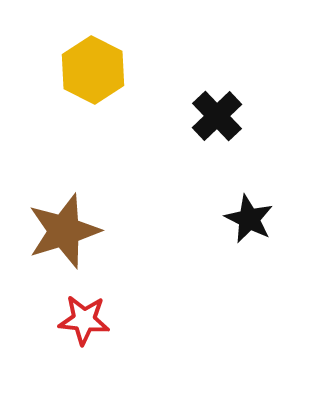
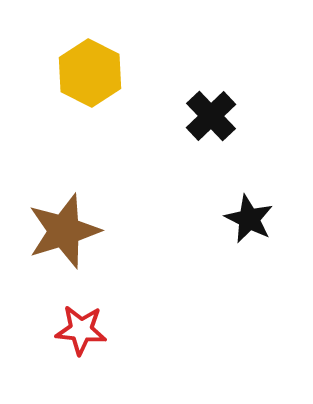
yellow hexagon: moved 3 px left, 3 px down
black cross: moved 6 px left
red star: moved 3 px left, 10 px down
